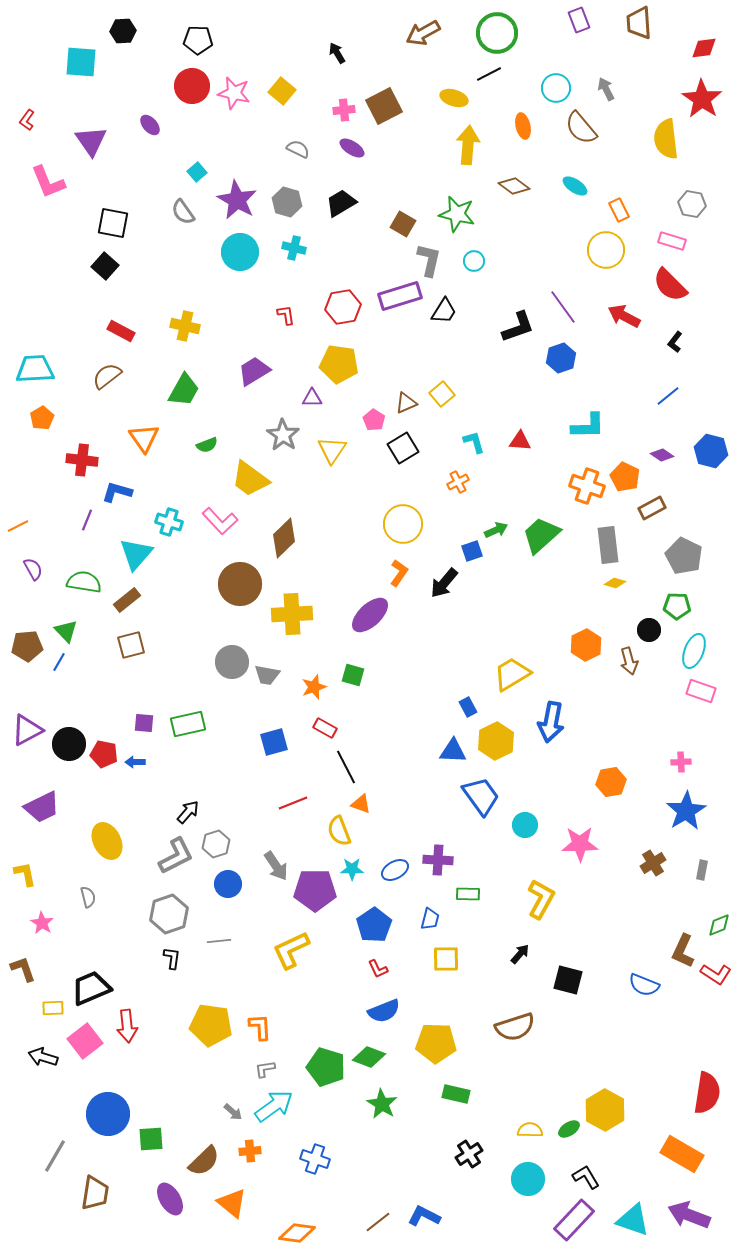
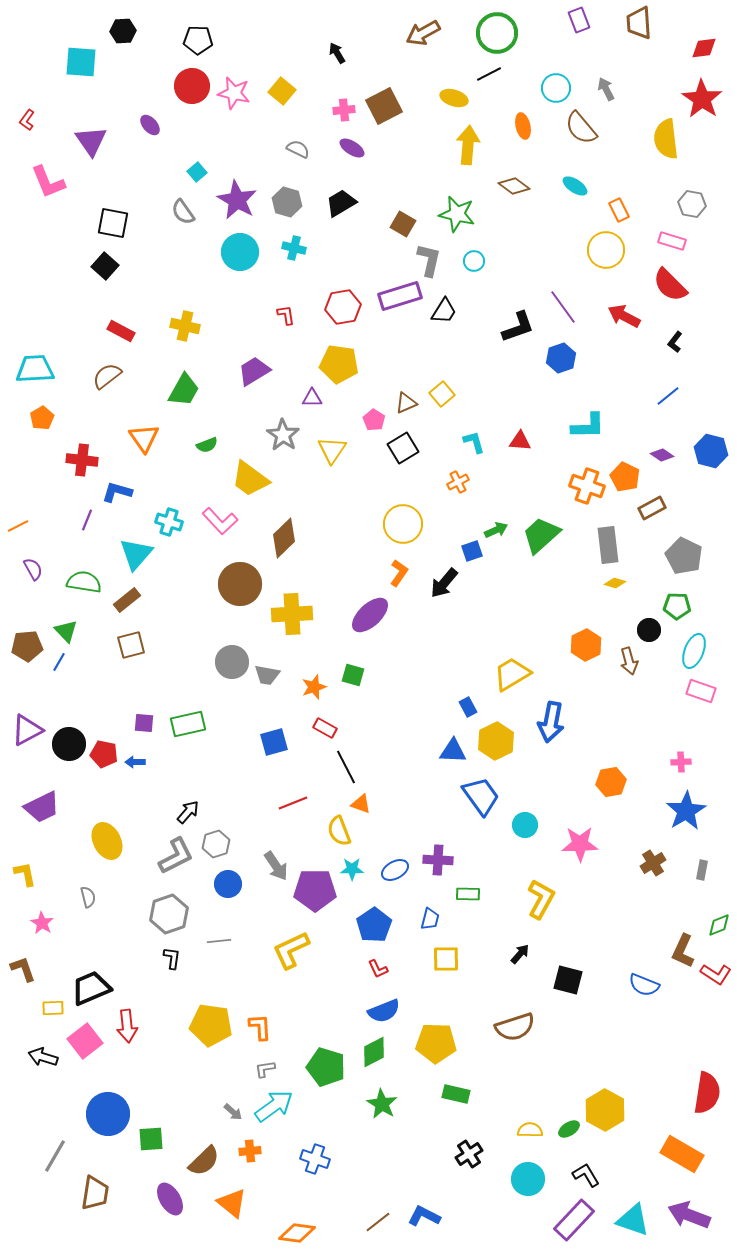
green diamond at (369, 1057): moved 5 px right, 5 px up; rotated 48 degrees counterclockwise
black L-shape at (586, 1177): moved 2 px up
